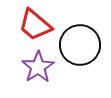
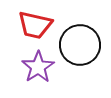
red trapezoid: rotated 27 degrees counterclockwise
